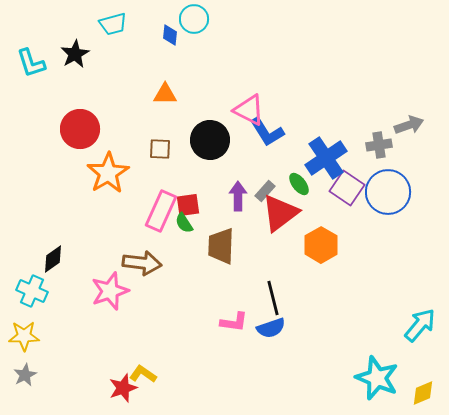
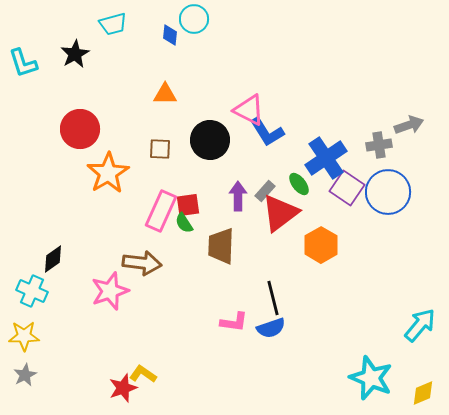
cyan L-shape: moved 8 px left
cyan star: moved 6 px left
